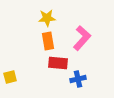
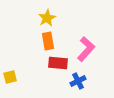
yellow star: rotated 24 degrees counterclockwise
pink L-shape: moved 4 px right, 11 px down
blue cross: moved 2 px down; rotated 14 degrees counterclockwise
